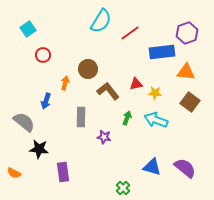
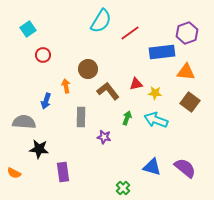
orange arrow: moved 1 px right, 3 px down; rotated 24 degrees counterclockwise
gray semicircle: rotated 35 degrees counterclockwise
